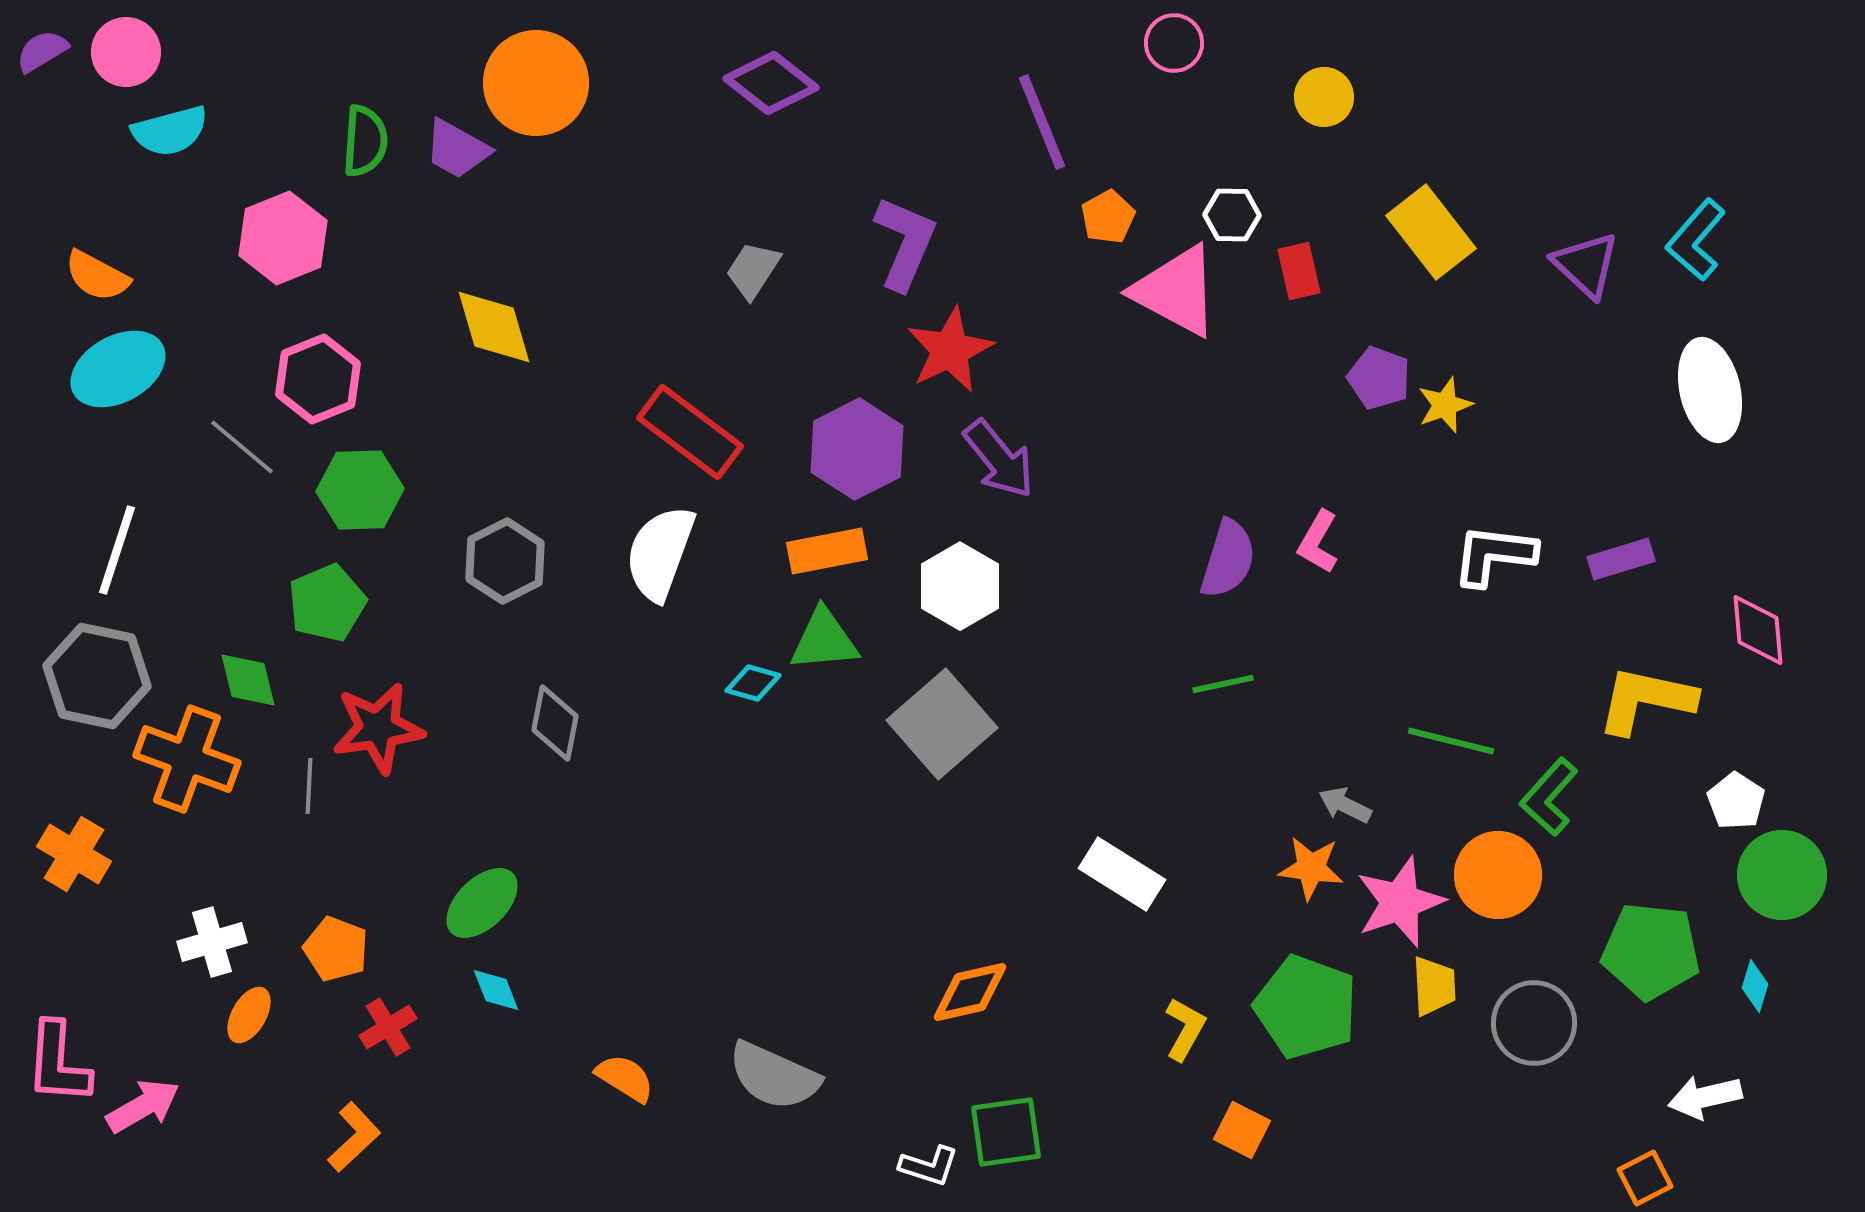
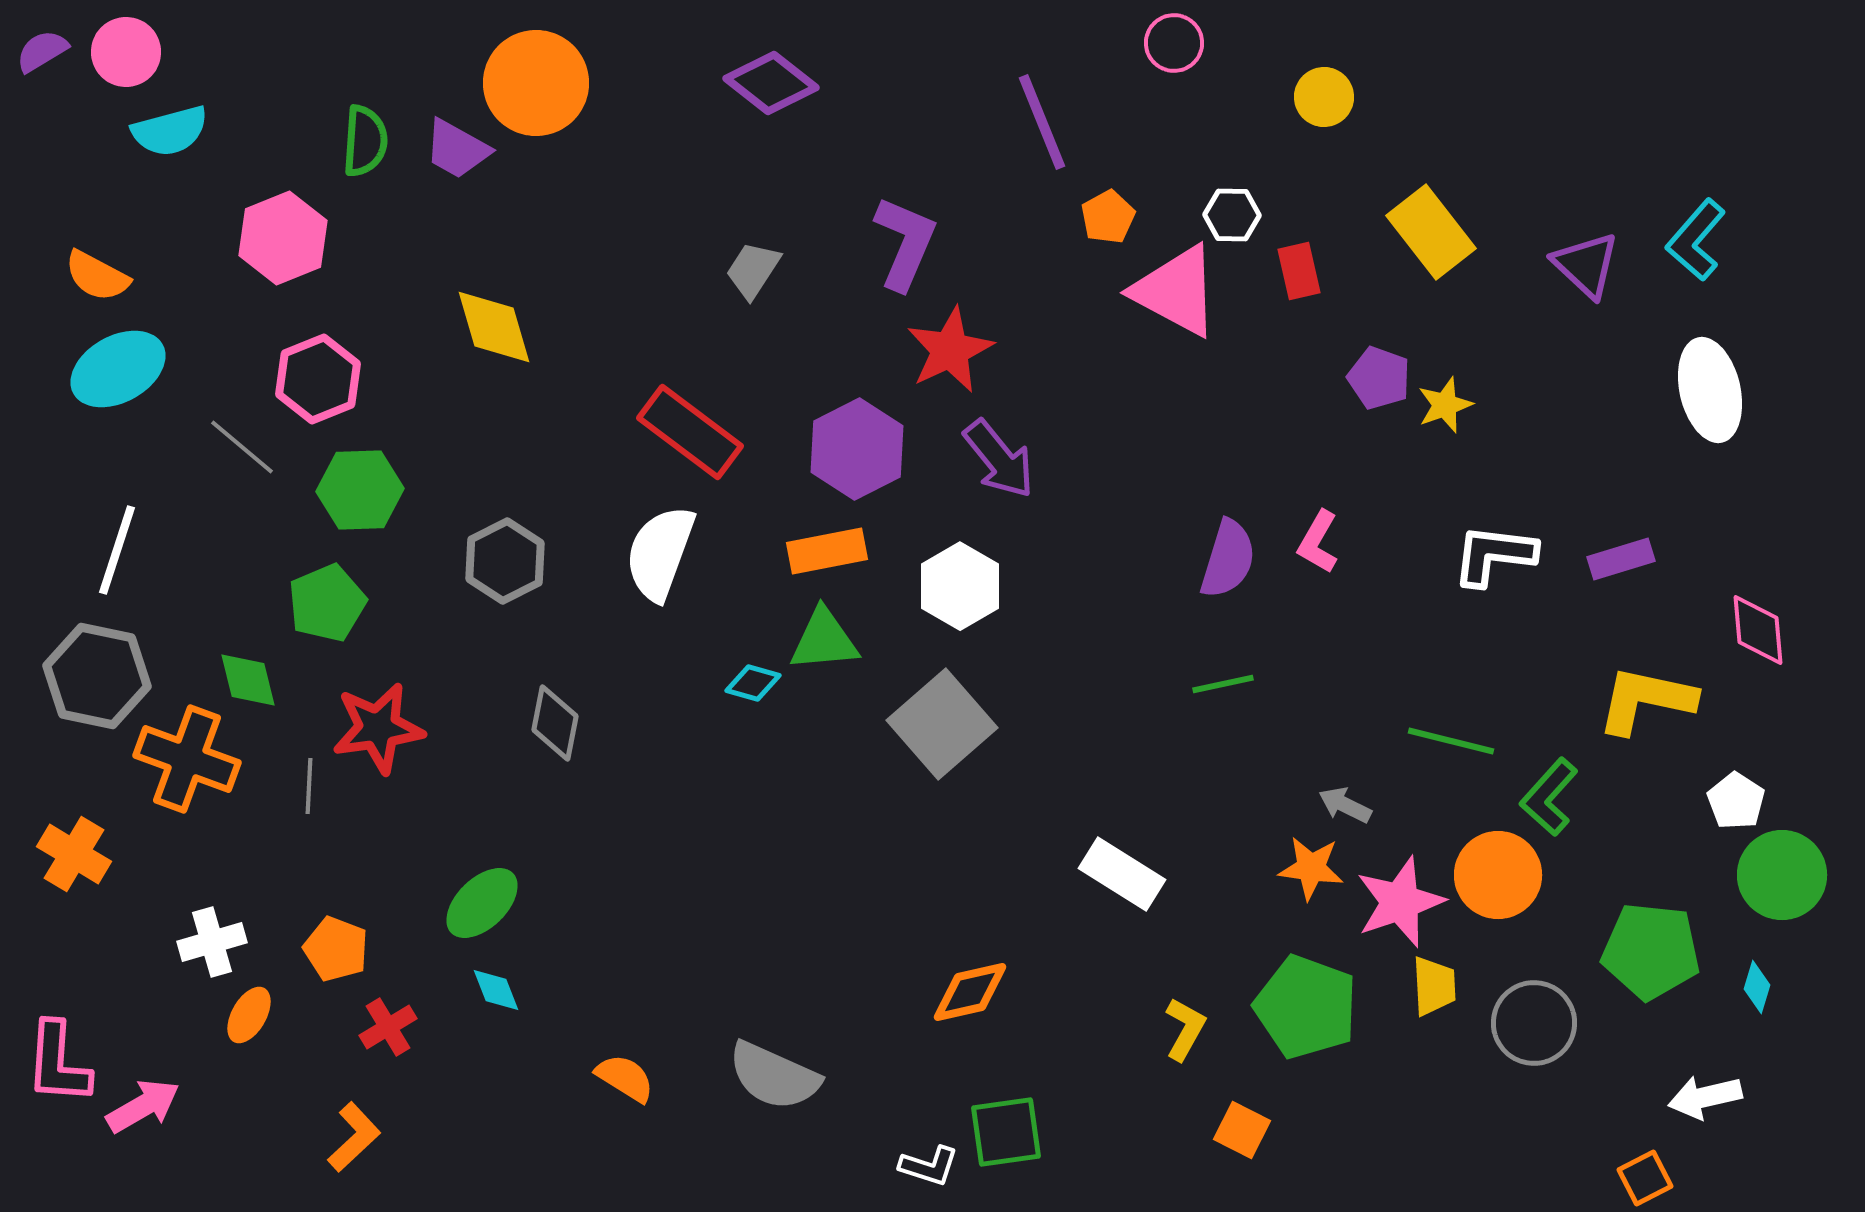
cyan diamond at (1755, 986): moved 2 px right, 1 px down
